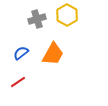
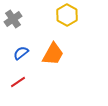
gray cross: moved 24 px left; rotated 18 degrees counterclockwise
